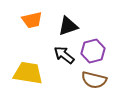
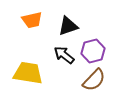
brown semicircle: rotated 60 degrees counterclockwise
